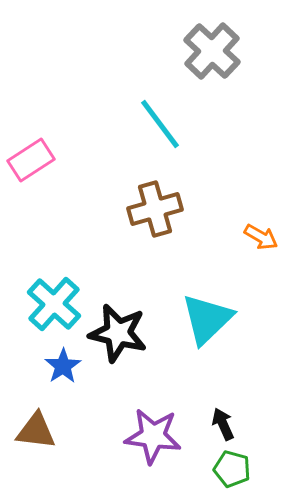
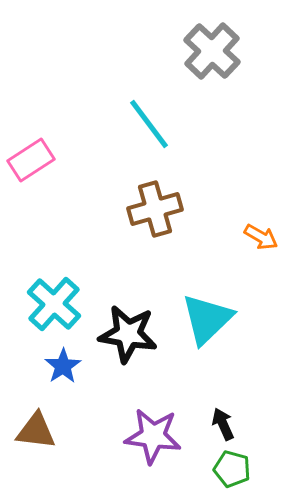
cyan line: moved 11 px left
black star: moved 10 px right, 1 px down; rotated 4 degrees counterclockwise
